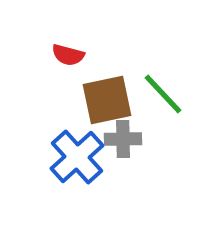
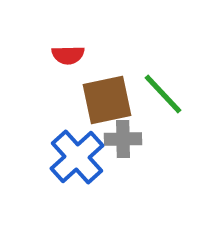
red semicircle: rotated 16 degrees counterclockwise
